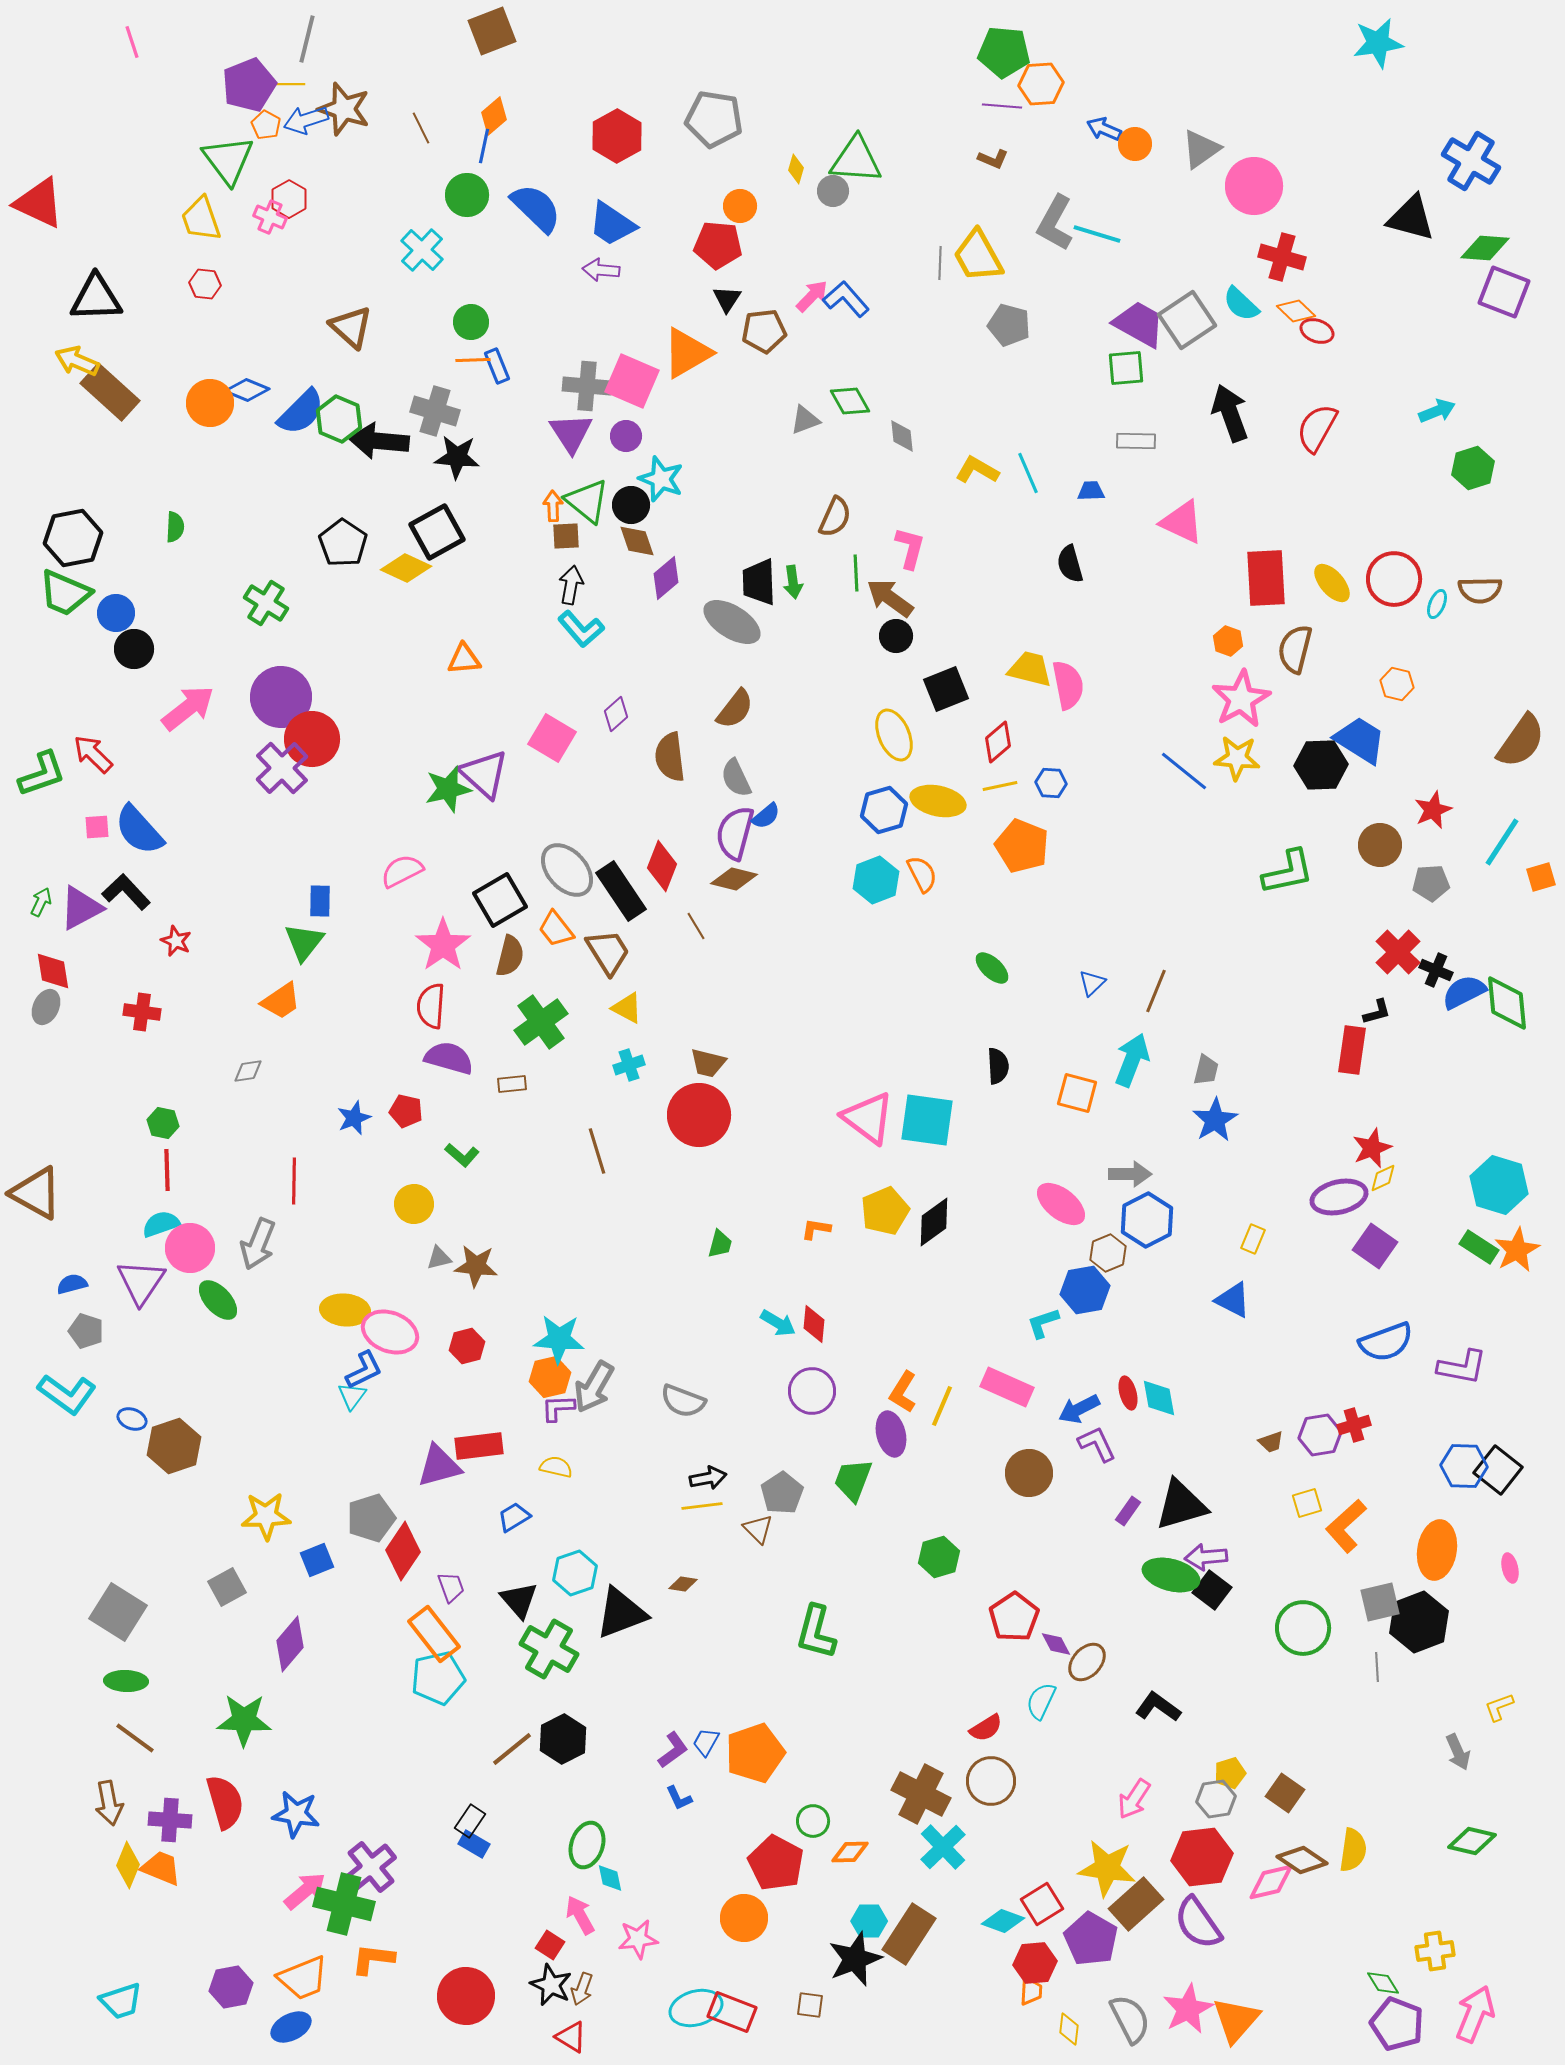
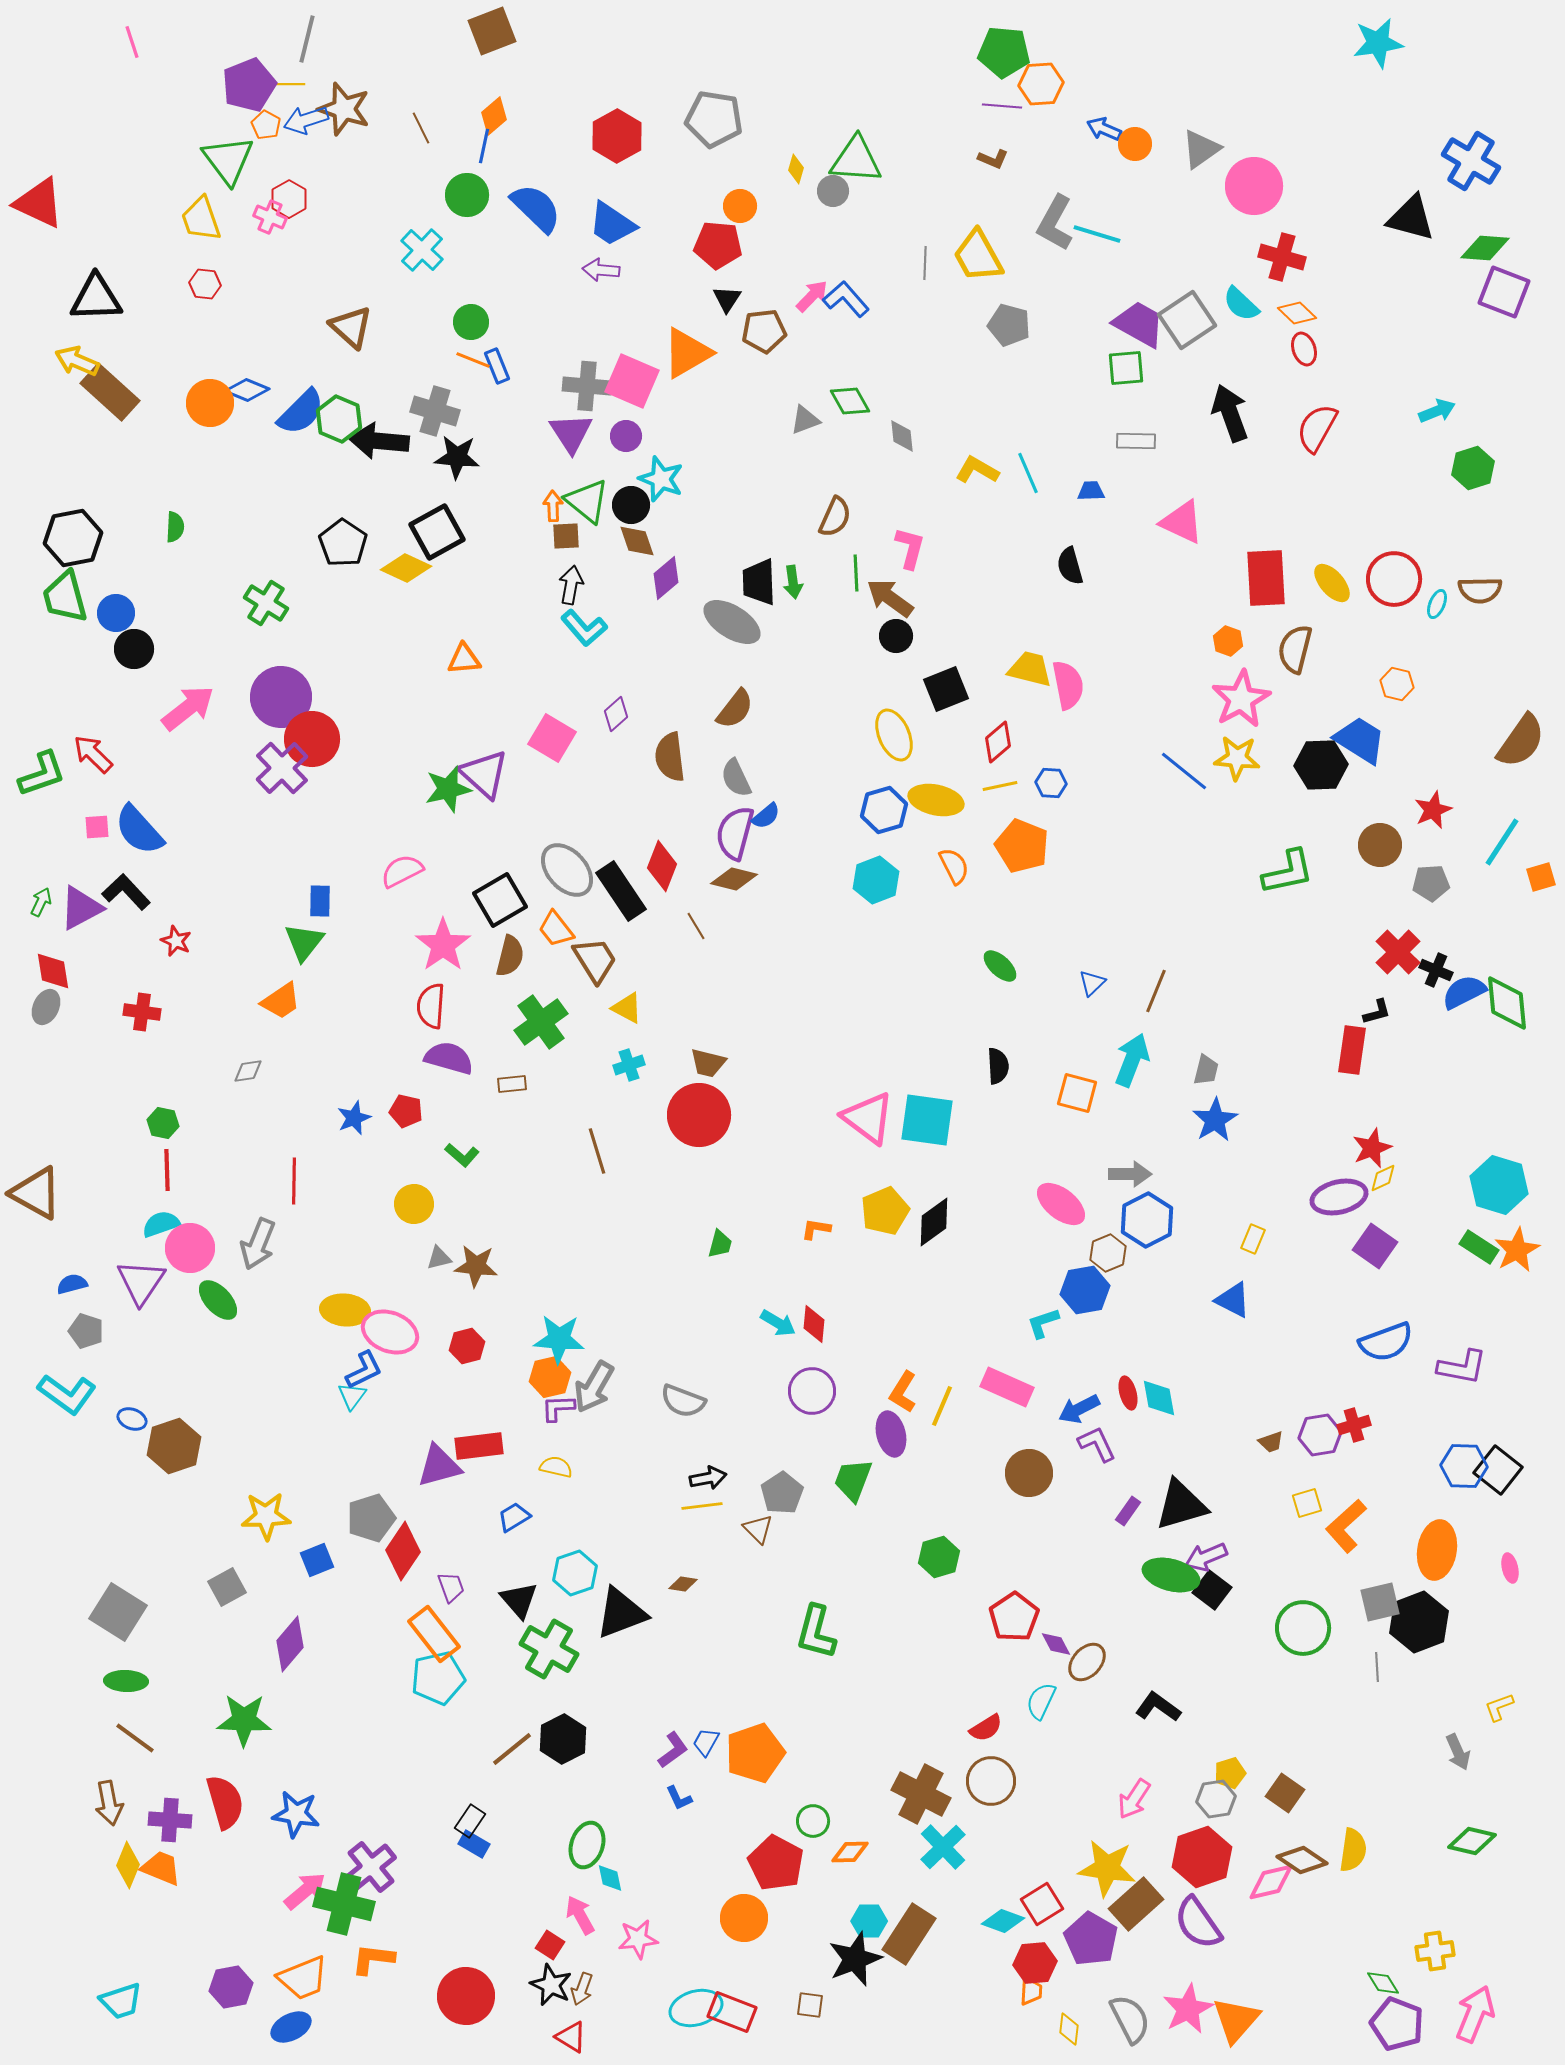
gray line at (940, 263): moved 15 px left
orange diamond at (1296, 311): moved 1 px right, 2 px down
red ellipse at (1317, 331): moved 13 px left, 18 px down; rotated 52 degrees clockwise
orange line at (473, 360): rotated 24 degrees clockwise
black semicircle at (1070, 564): moved 2 px down
green trapezoid at (65, 593): moved 4 px down; rotated 52 degrees clockwise
cyan L-shape at (581, 629): moved 3 px right, 1 px up
yellow ellipse at (938, 801): moved 2 px left, 1 px up
orange semicircle at (922, 874): moved 32 px right, 8 px up
brown trapezoid at (608, 952): moved 13 px left, 8 px down
green ellipse at (992, 968): moved 8 px right, 2 px up
purple arrow at (1206, 1557): rotated 18 degrees counterclockwise
red hexagon at (1202, 1857): rotated 12 degrees counterclockwise
